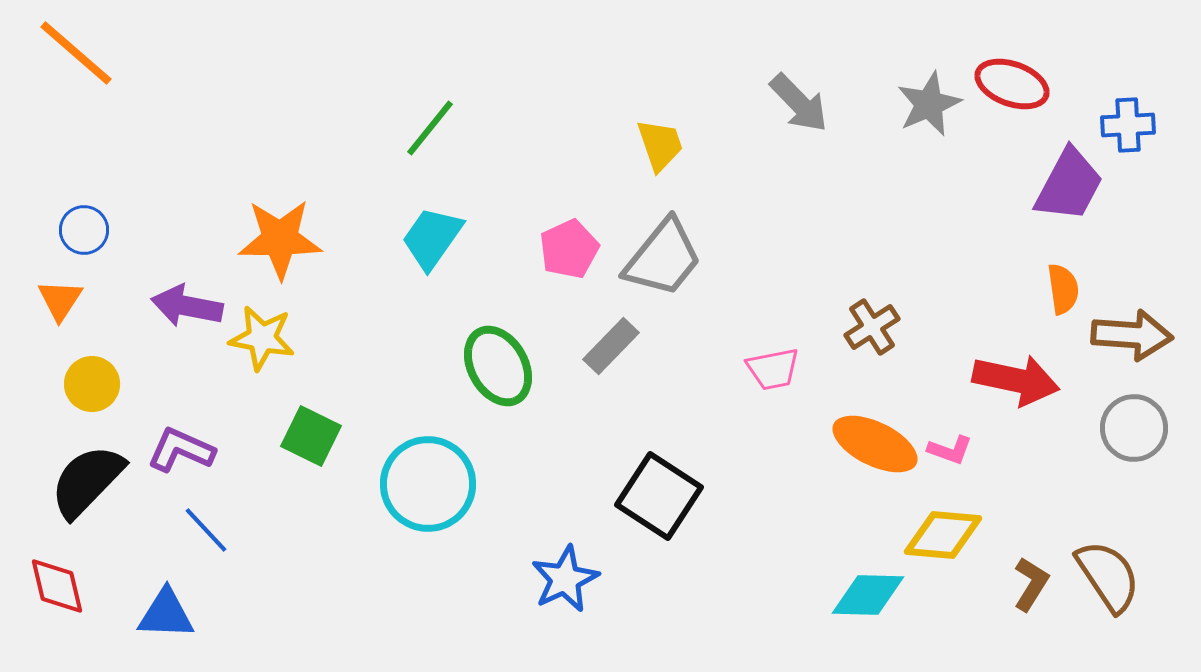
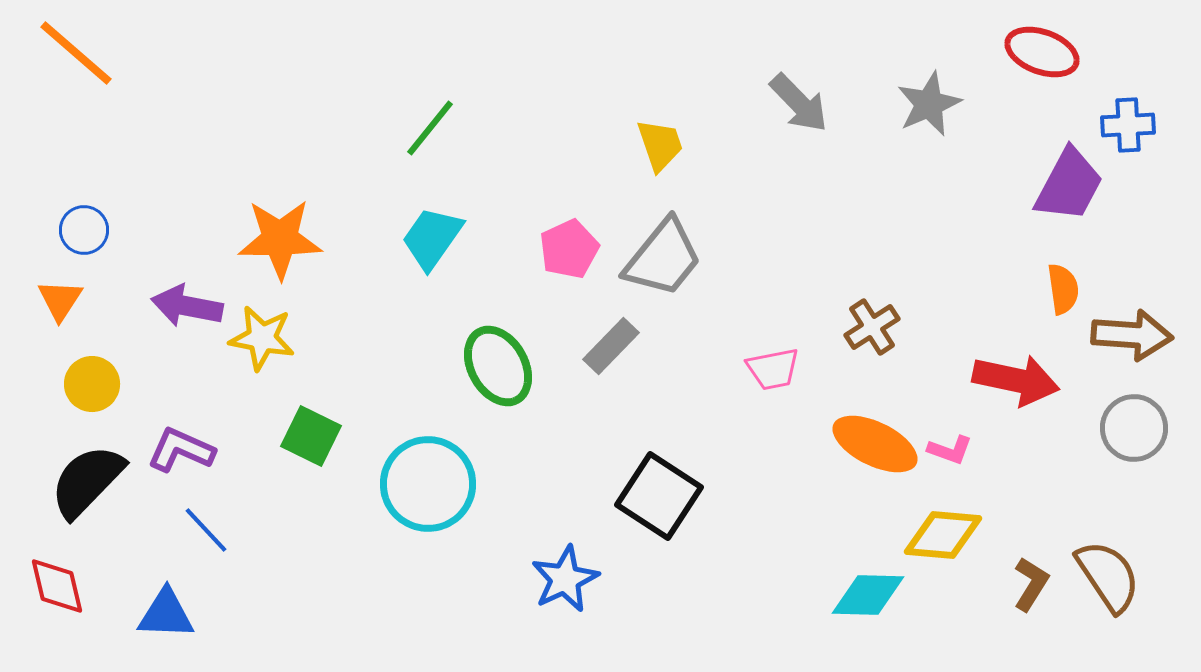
red ellipse: moved 30 px right, 32 px up
